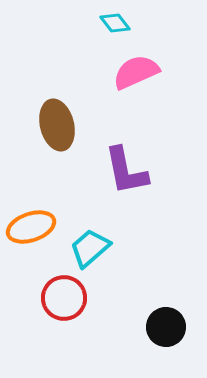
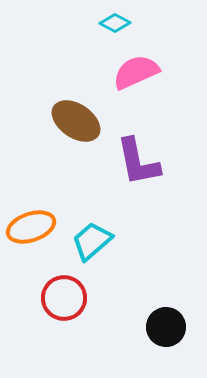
cyan diamond: rotated 24 degrees counterclockwise
brown ellipse: moved 19 px right, 4 px up; rotated 42 degrees counterclockwise
purple L-shape: moved 12 px right, 9 px up
cyan trapezoid: moved 2 px right, 7 px up
